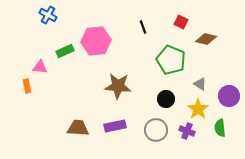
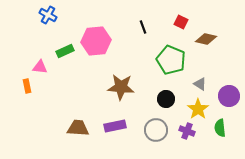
brown star: moved 3 px right, 1 px down
